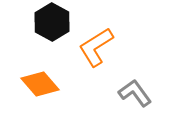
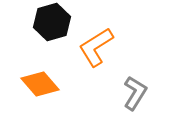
black hexagon: rotated 15 degrees clockwise
gray L-shape: rotated 68 degrees clockwise
